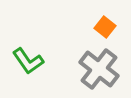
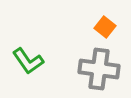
gray cross: rotated 30 degrees counterclockwise
